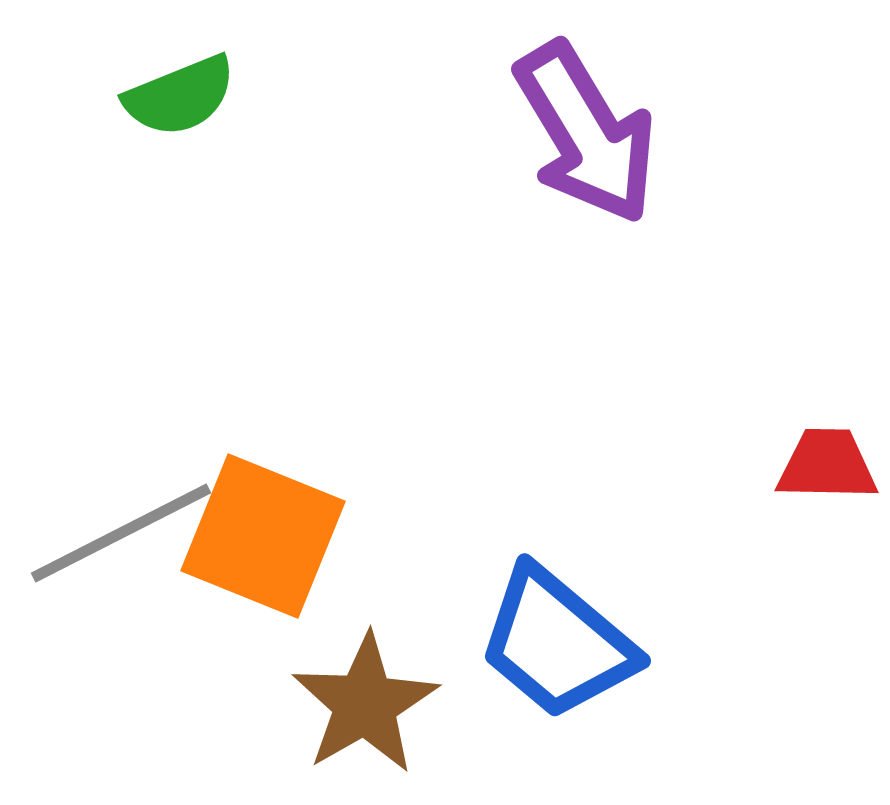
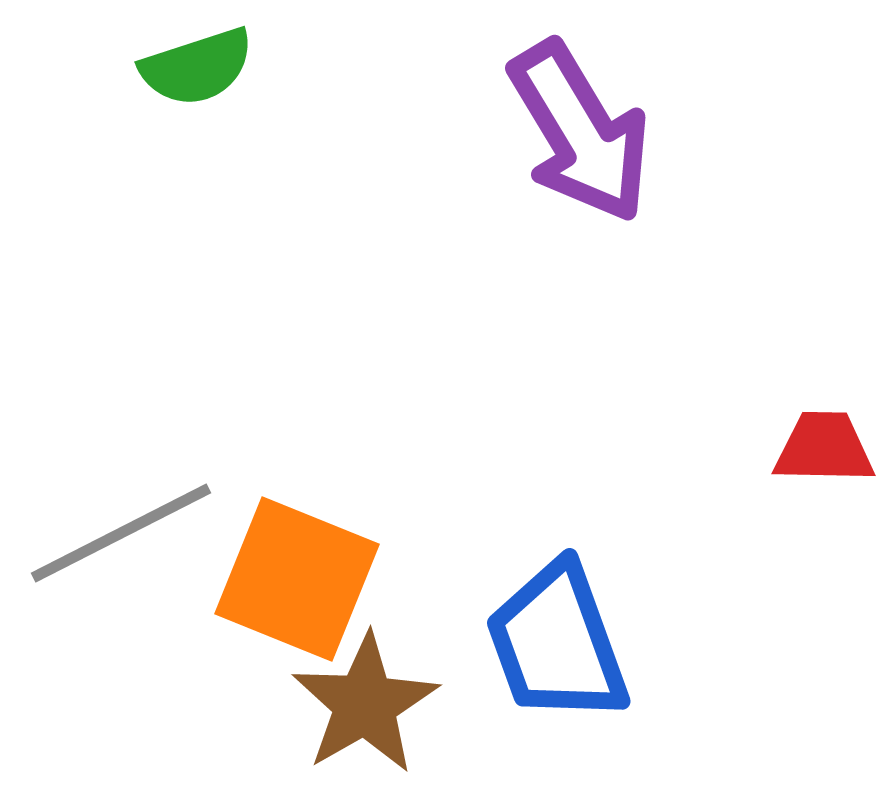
green semicircle: moved 17 px right, 29 px up; rotated 4 degrees clockwise
purple arrow: moved 6 px left, 1 px up
red trapezoid: moved 3 px left, 17 px up
orange square: moved 34 px right, 43 px down
blue trapezoid: rotated 30 degrees clockwise
